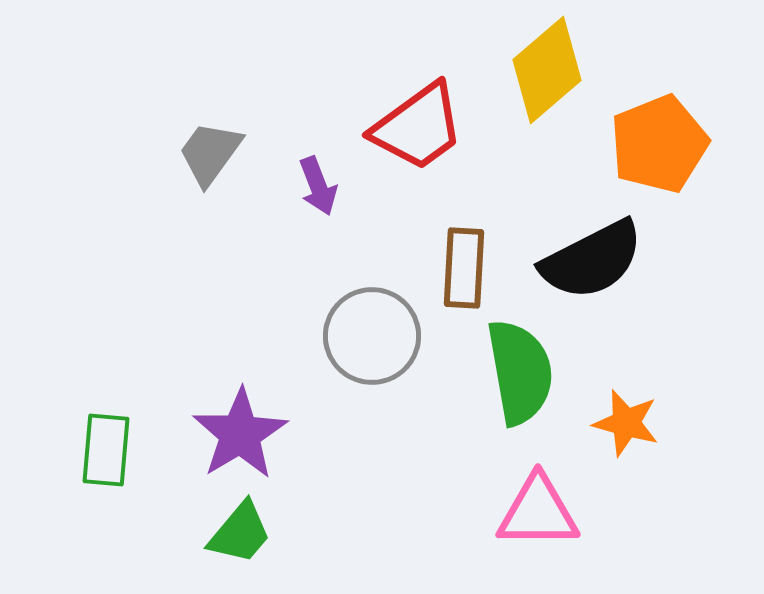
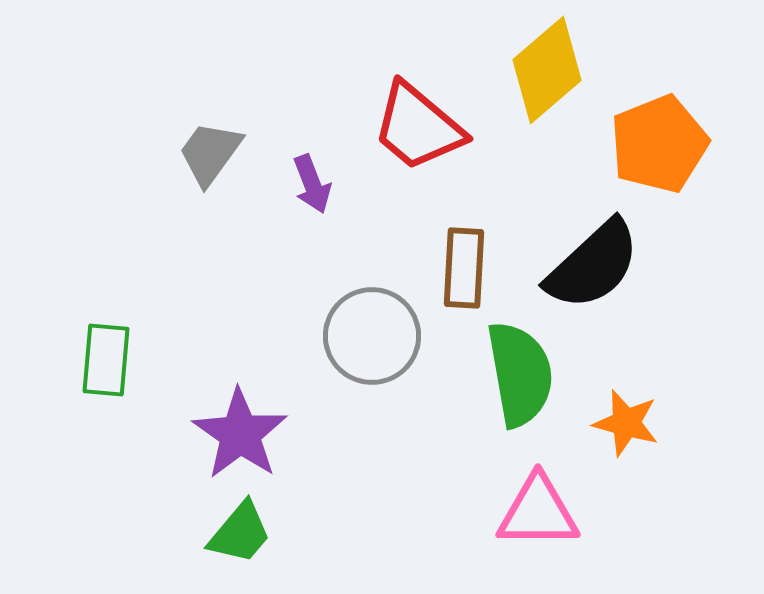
red trapezoid: rotated 76 degrees clockwise
purple arrow: moved 6 px left, 2 px up
black semicircle: moved 1 px right, 5 px down; rotated 16 degrees counterclockwise
green semicircle: moved 2 px down
purple star: rotated 6 degrees counterclockwise
green rectangle: moved 90 px up
